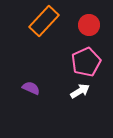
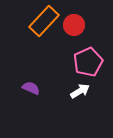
red circle: moved 15 px left
pink pentagon: moved 2 px right
